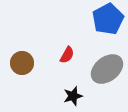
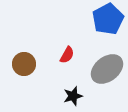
brown circle: moved 2 px right, 1 px down
